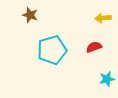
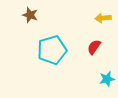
red semicircle: rotated 35 degrees counterclockwise
